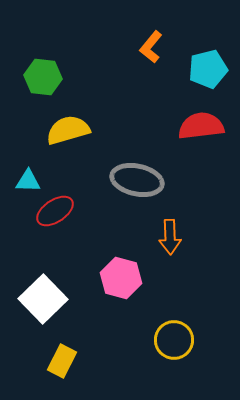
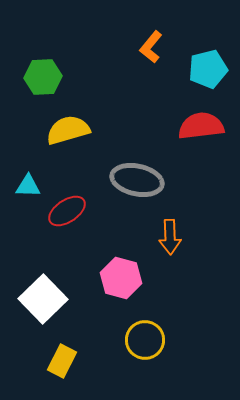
green hexagon: rotated 9 degrees counterclockwise
cyan triangle: moved 5 px down
red ellipse: moved 12 px right
yellow circle: moved 29 px left
